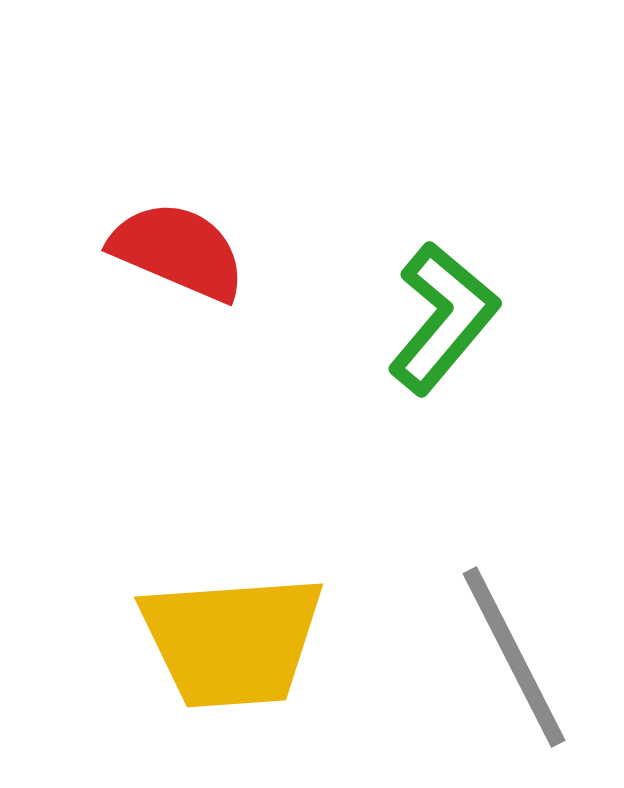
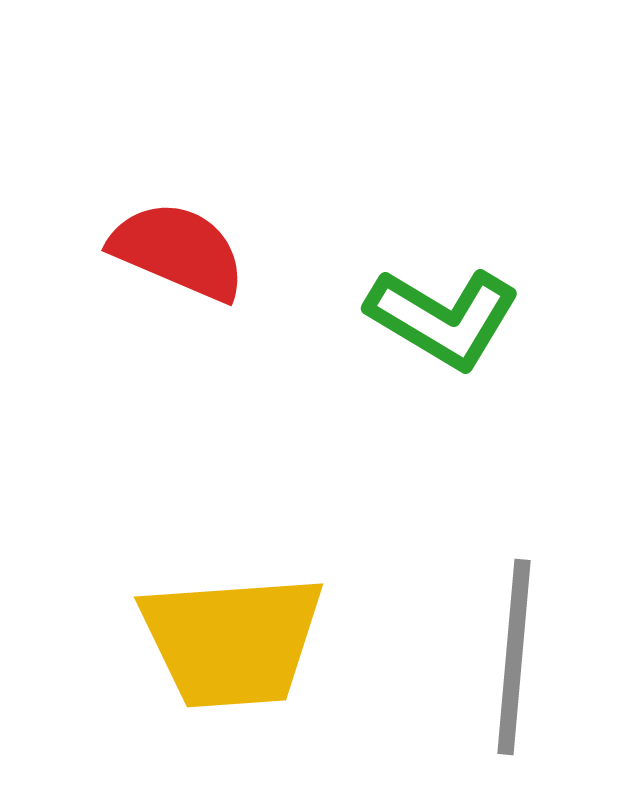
green L-shape: rotated 81 degrees clockwise
gray line: rotated 32 degrees clockwise
